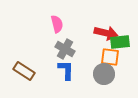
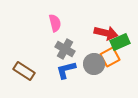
pink semicircle: moved 2 px left, 1 px up
green rectangle: rotated 18 degrees counterclockwise
orange square: rotated 36 degrees counterclockwise
blue L-shape: rotated 105 degrees counterclockwise
gray circle: moved 10 px left, 10 px up
